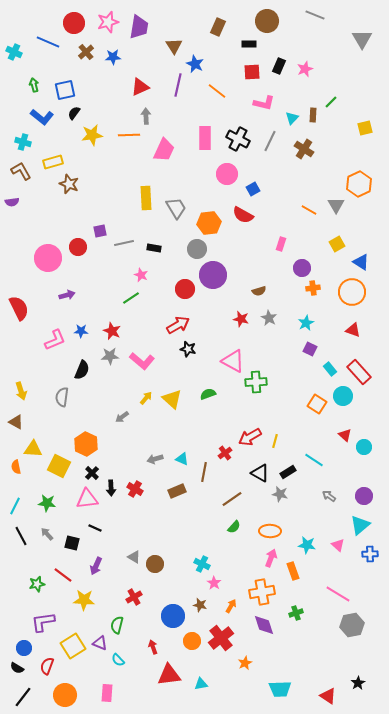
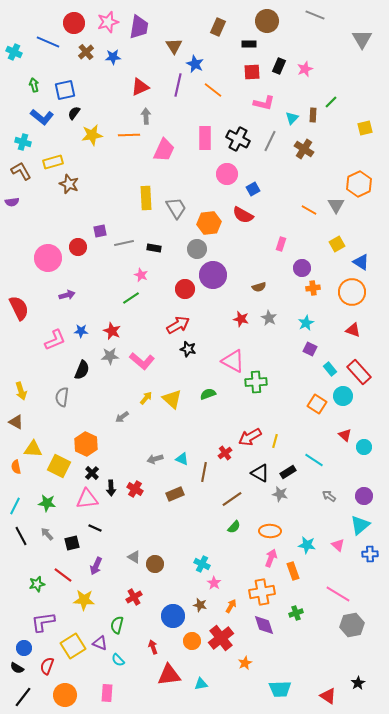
orange line at (217, 91): moved 4 px left, 1 px up
brown semicircle at (259, 291): moved 4 px up
brown rectangle at (177, 491): moved 2 px left, 3 px down
black square at (72, 543): rotated 28 degrees counterclockwise
